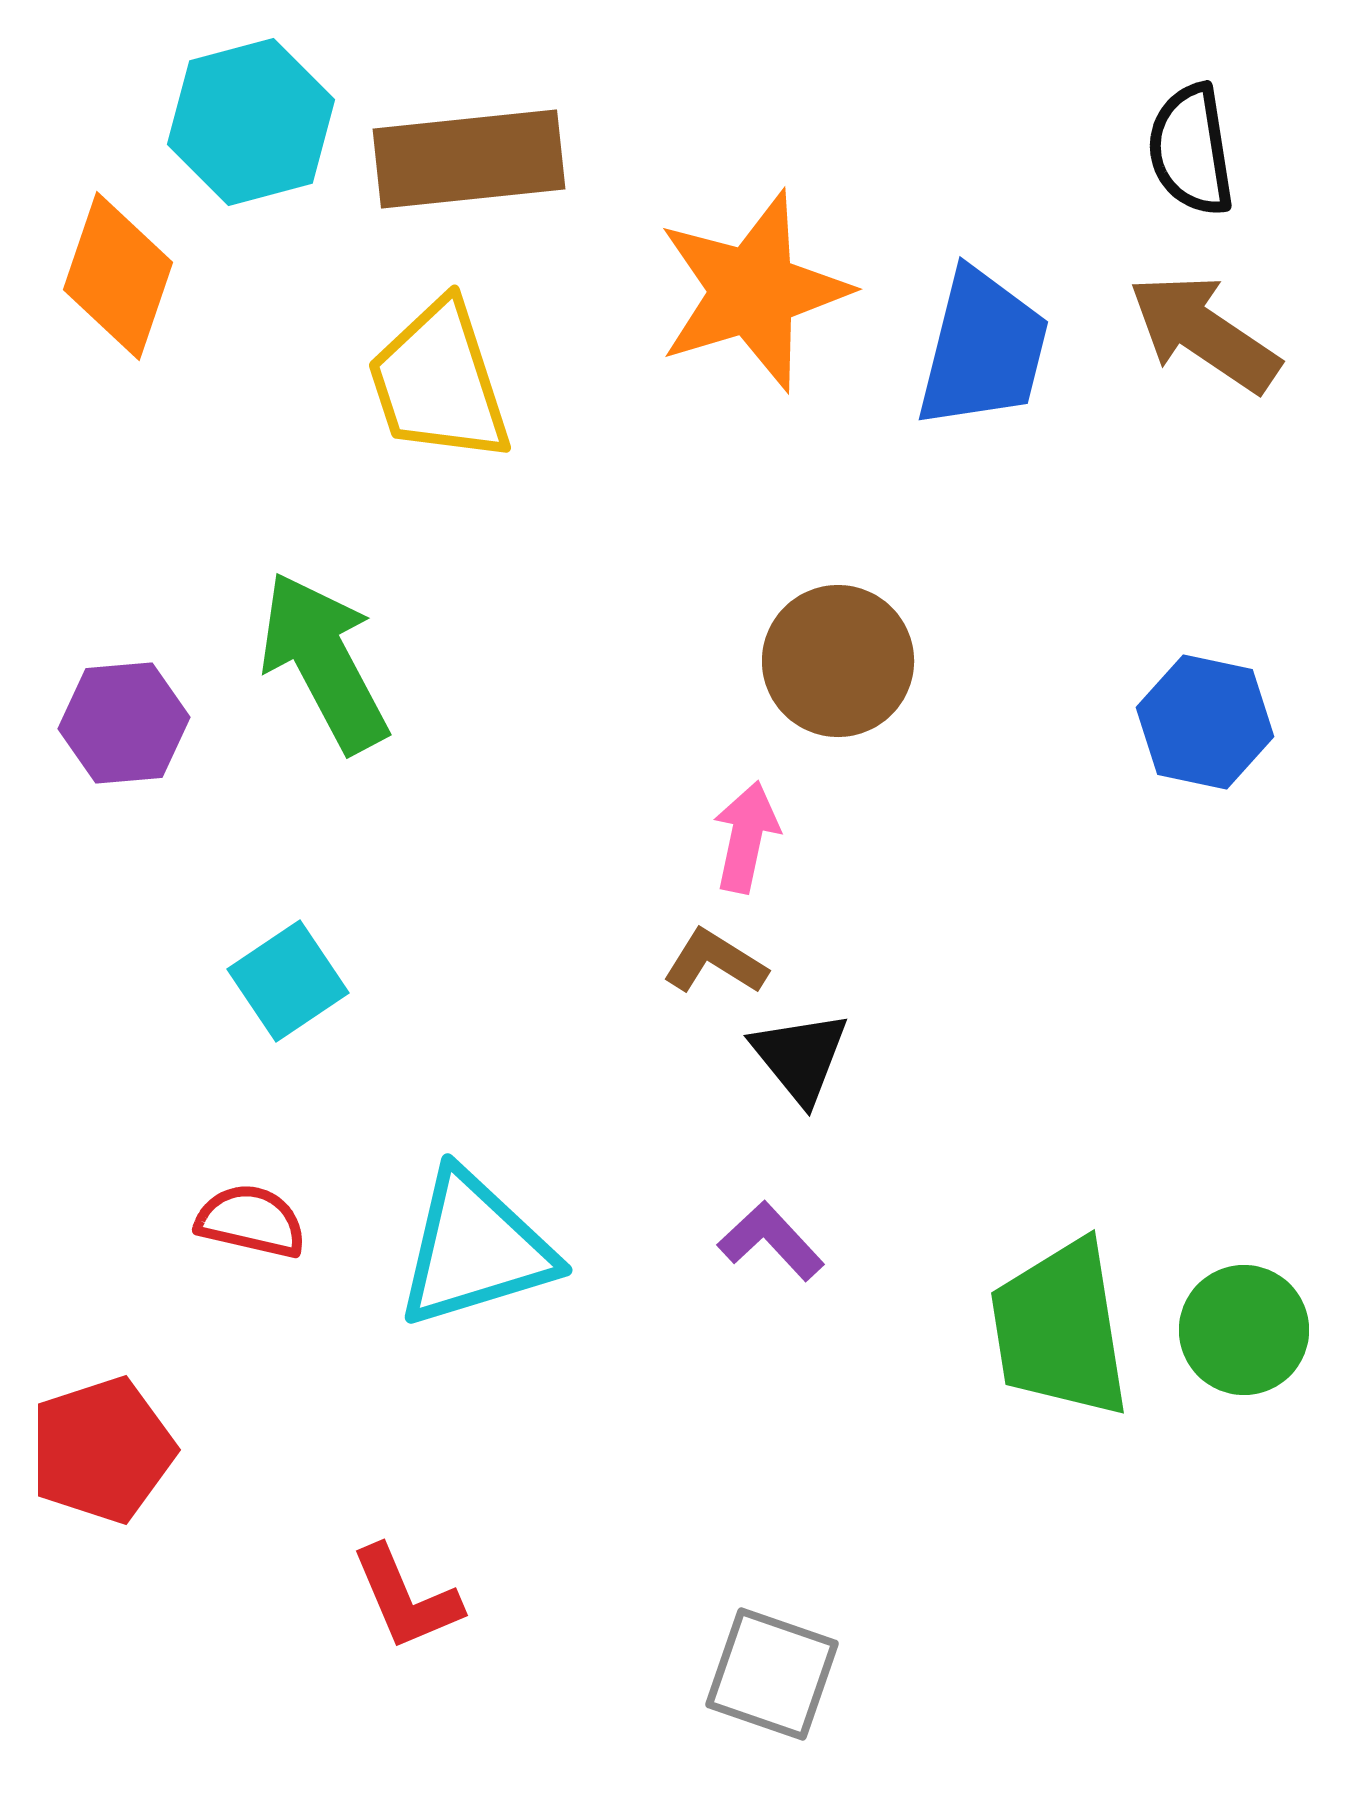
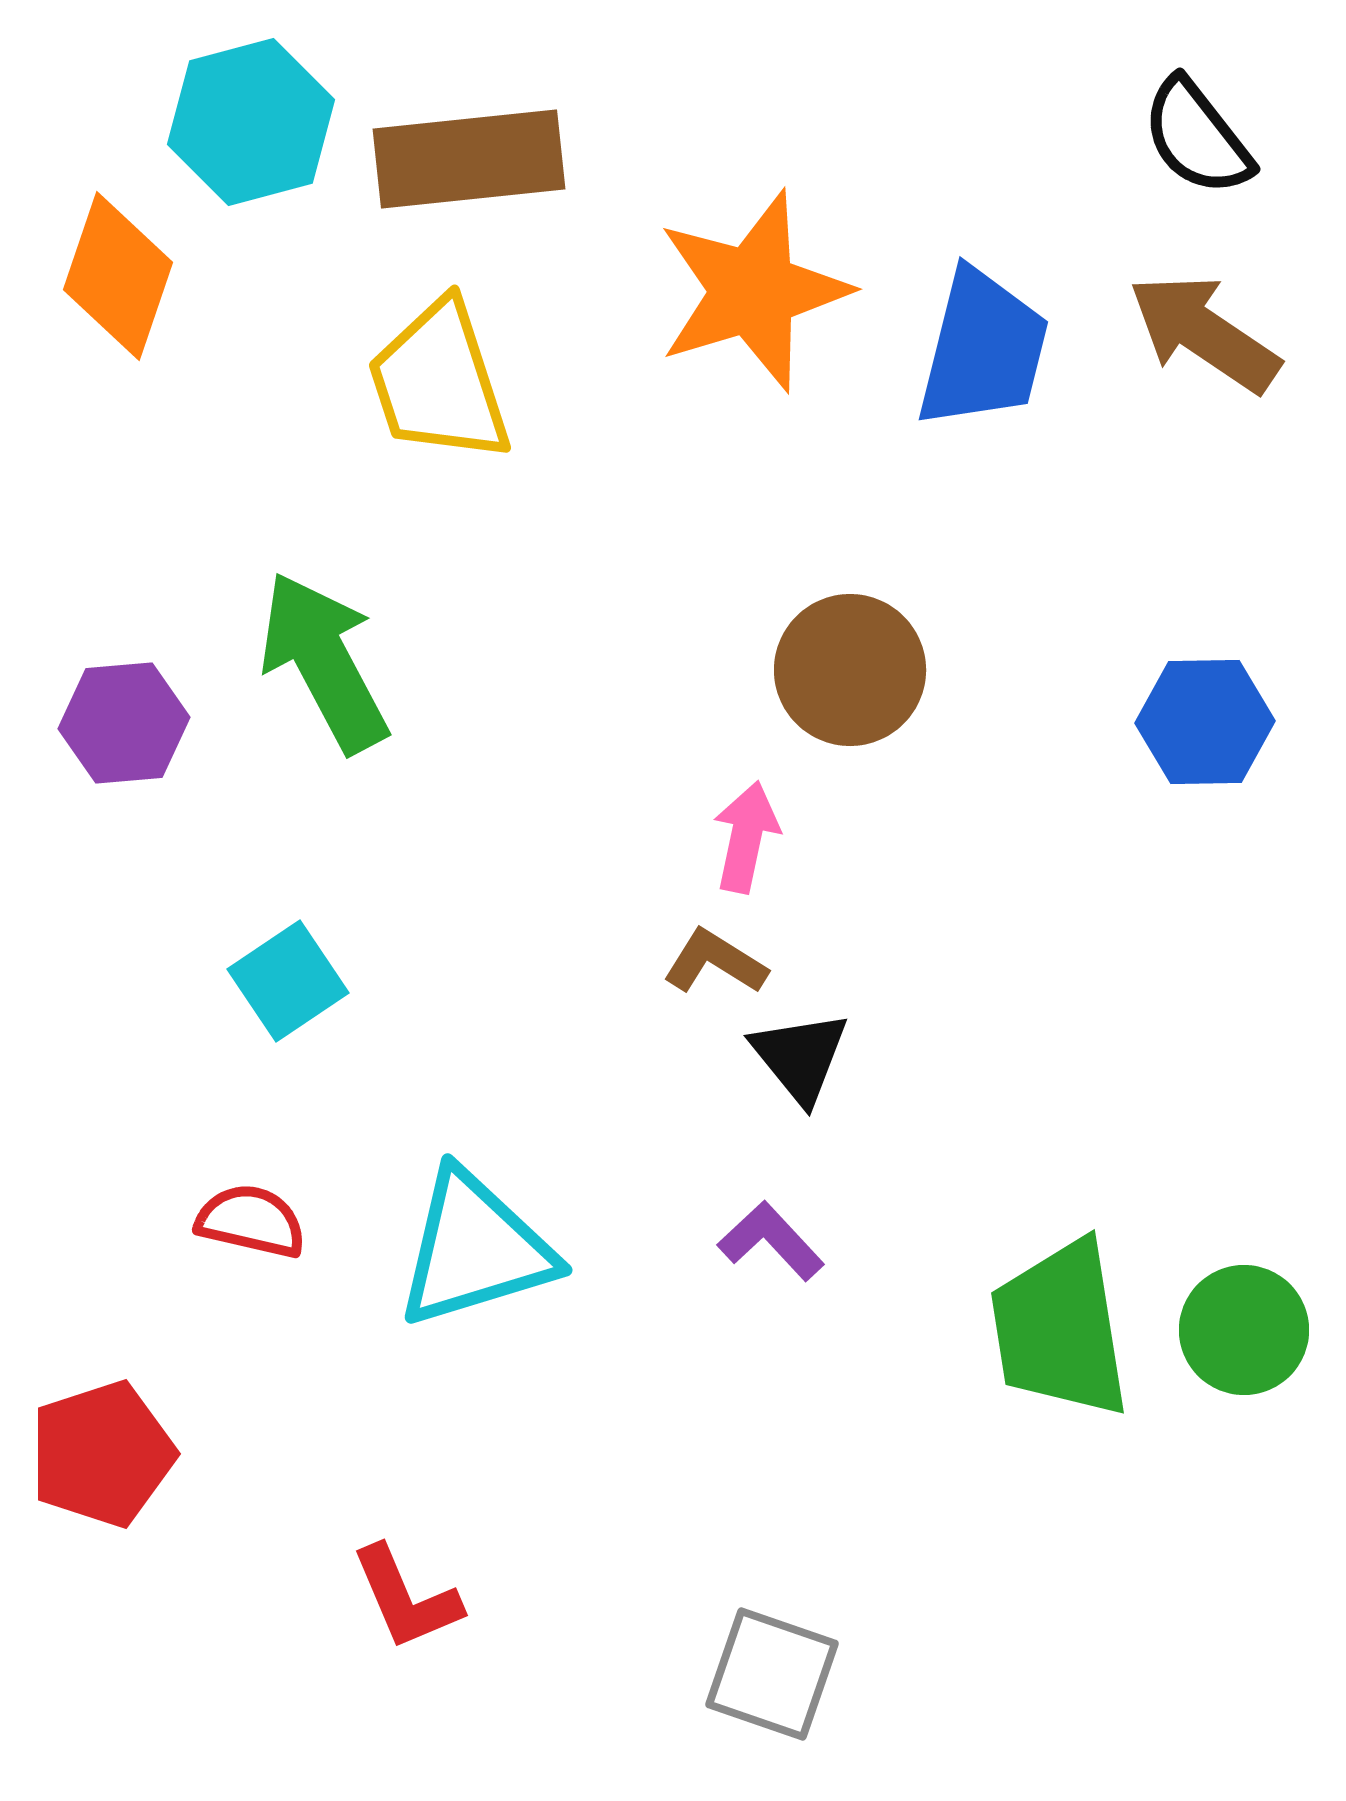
black semicircle: moved 6 px right, 13 px up; rotated 29 degrees counterclockwise
brown circle: moved 12 px right, 9 px down
blue hexagon: rotated 13 degrees counterclockwise
red pentagon: moved 4 px down
